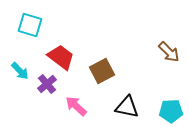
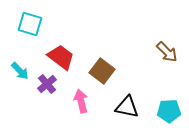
cyan square: moved 1 px up
brown arrow: moved 2 px left
brown square: rotated 25 degrees counterclockwise
pink arrow: moved 5 px right, 5 px up; rotated 35 degrees clockwise
cyan pentagon: moved 2 px left
